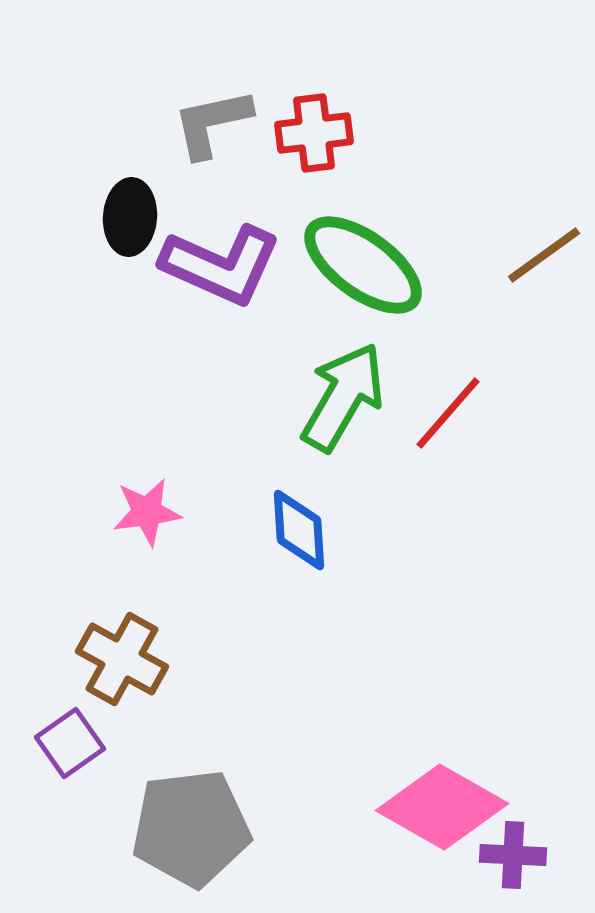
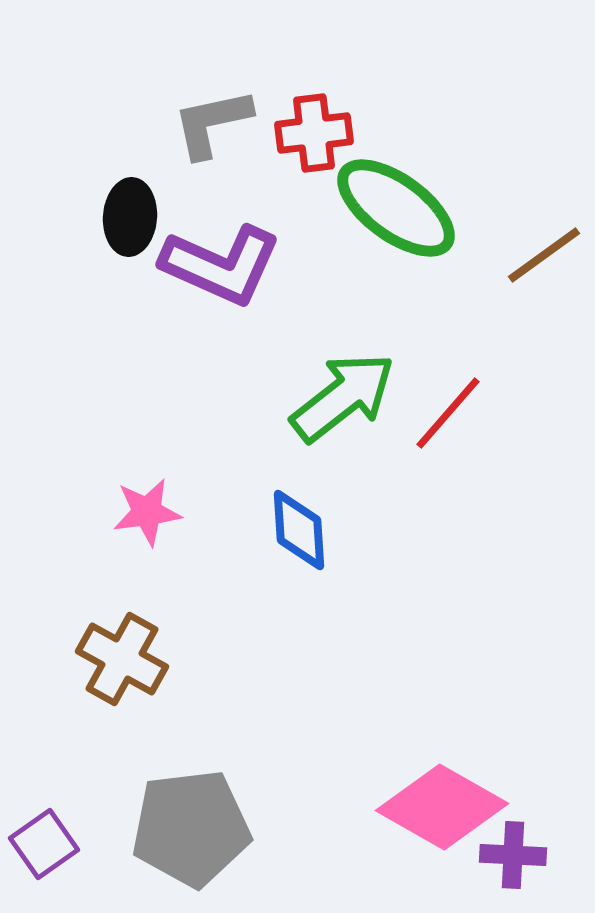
green ellipse: moved 33 px right, 57 px up
green arrow: rotated 22 degrees clockwise
purple square: moved 26 px left, 101 px down
